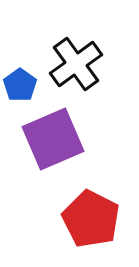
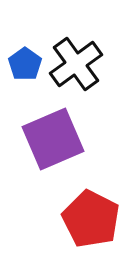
blue pentagon: moved 5 px right, 21 px up
